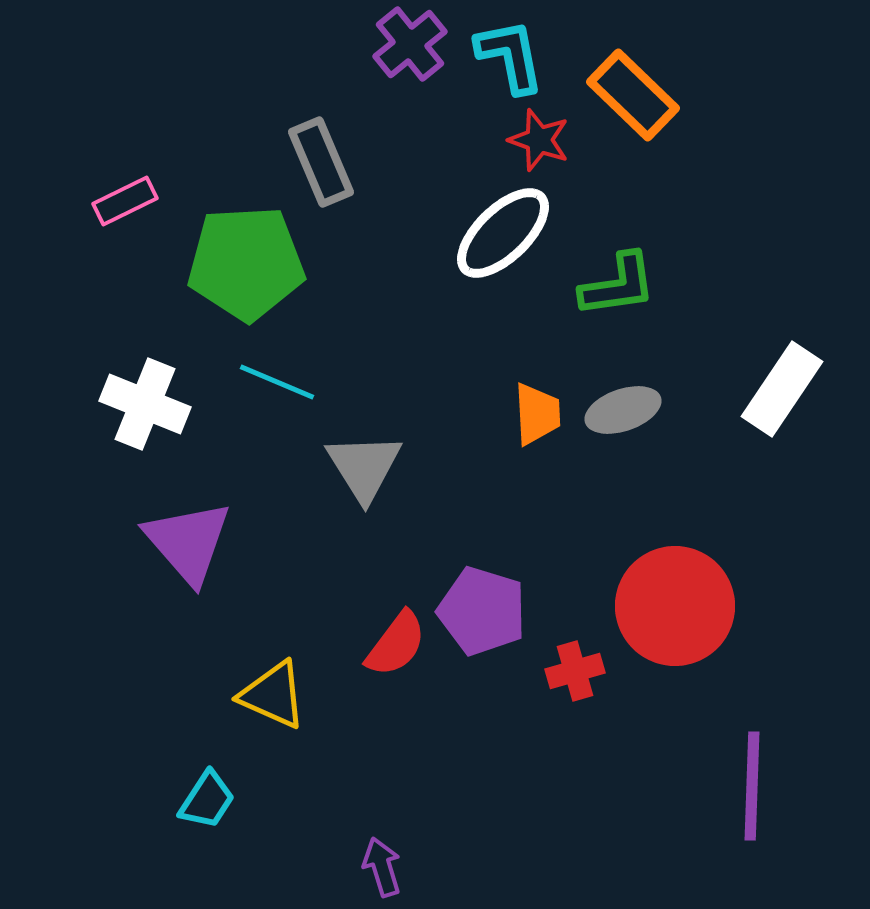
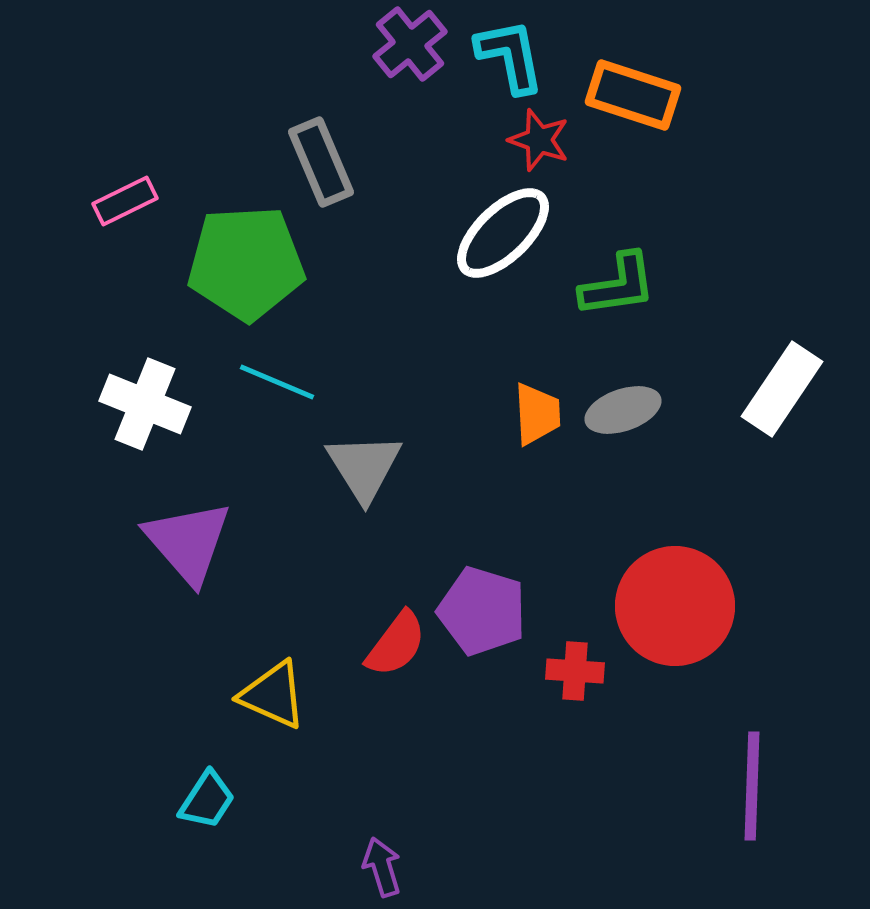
orange rectangle: rotated 26 degrees counterclockwise
red cross: rotated 20 degrees clockwise
